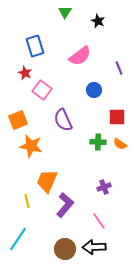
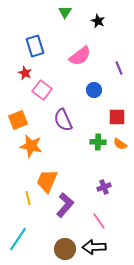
yellow line: moved 1 px right, 3 px up
